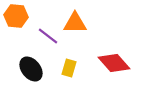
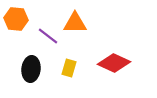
orange hexagon: moved 3 px down
red diamond: rotated 24 degrees counterclockwise
black ellipse: rotated 45 degrees clockwise
